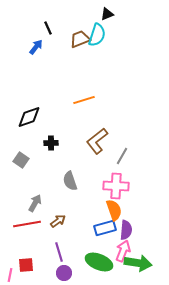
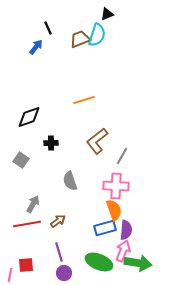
gray arrow: moved 2 px left, 1 px down
